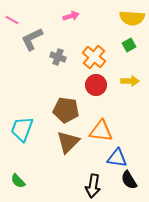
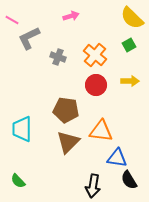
yellow semicircle: rotated 40 degrees clockwise
gray L-shape: moved 3 px left, 1 px up
orange cross: moved 1 px right, 2 px up
cyan trapezoid: rotated 20 degrees counterclockwise
